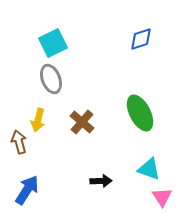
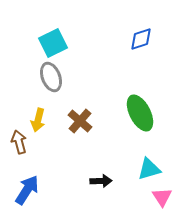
gray ellipse: moved 2 px up
brown cross: moved 2 px left, 1 px up
cyan triangle: rotated 35 degrees counterclockwise
